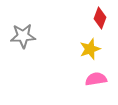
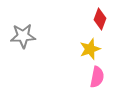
red diamond: moved 1 px down
pink semicircle: moved 1 px right, 2 px up; rotated 110 degrees clockwise
